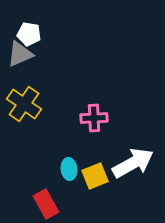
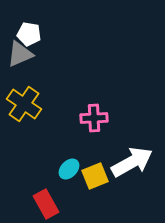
white arrow: moved 1 px left, 1 px up
cyan ellipse: rotated 50 degrees clockwise
